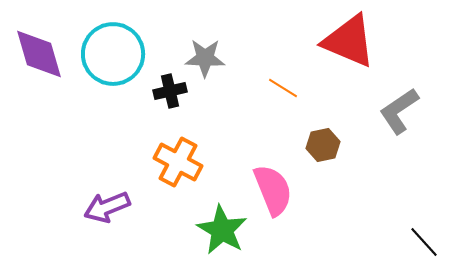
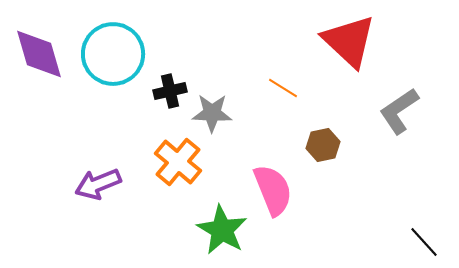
red triangle: rotated 20 degrees clockwise
gray star: moved 7 px right, 55 px down
orange cross: rotated 12 degrees clockwise
purple arrow: moved 9 px left, 23 px up
